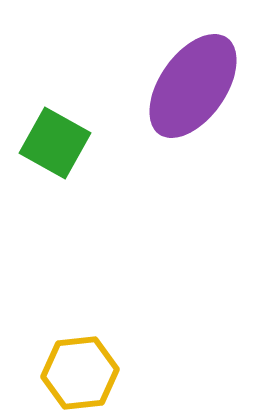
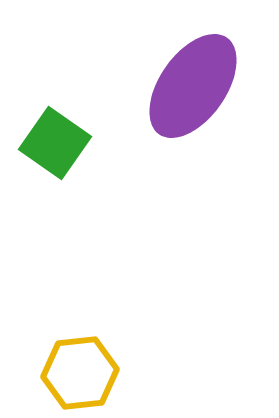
green square: rotated 6 degrees clockwise
